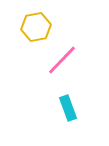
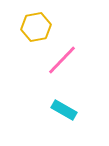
cyan rectangle: moved 4 px left, 2 px down; rotated 40 degrees counterclockwise
